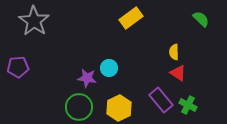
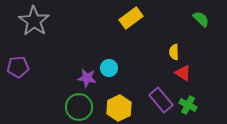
red triangle: moved 5 px right
